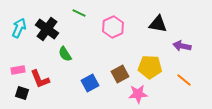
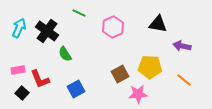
black cross: moved 2 px down
blue square: moved 14 px left, 6 px down
black square: rotated 24 degrees clockwise
